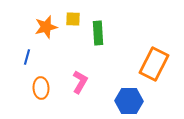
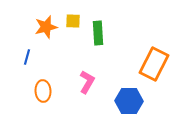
yellow square: moved 2 px down
pink L-shape: moved 7 px right
orange ellipse: moved 2 px right, 3 px down
